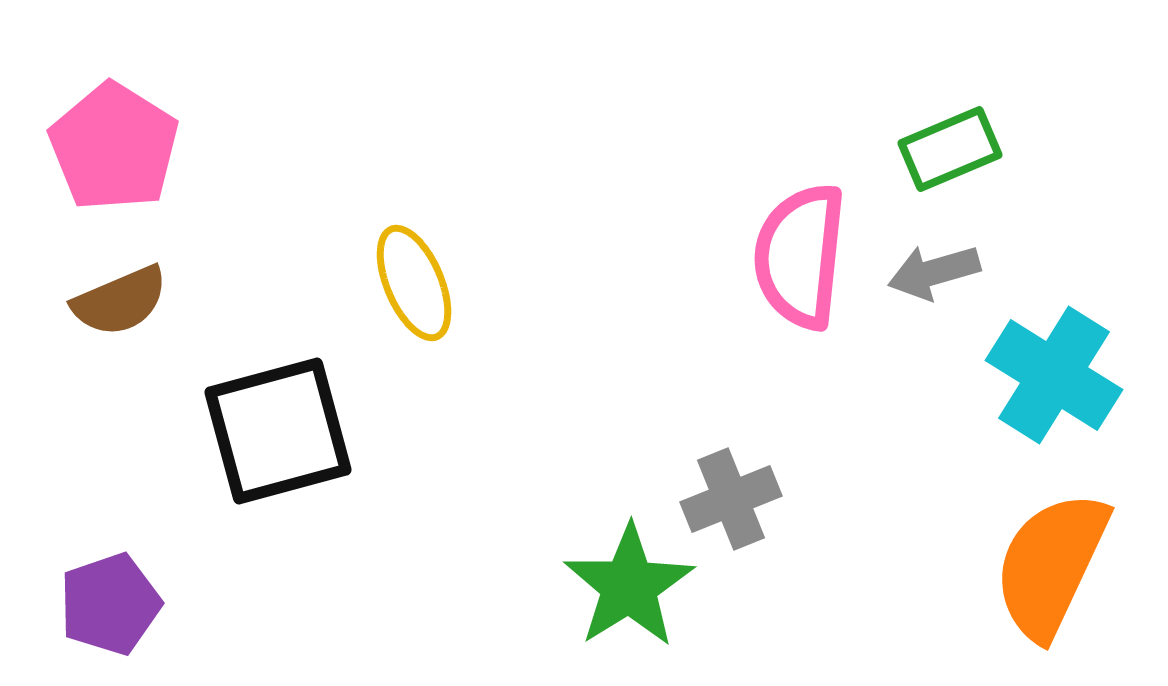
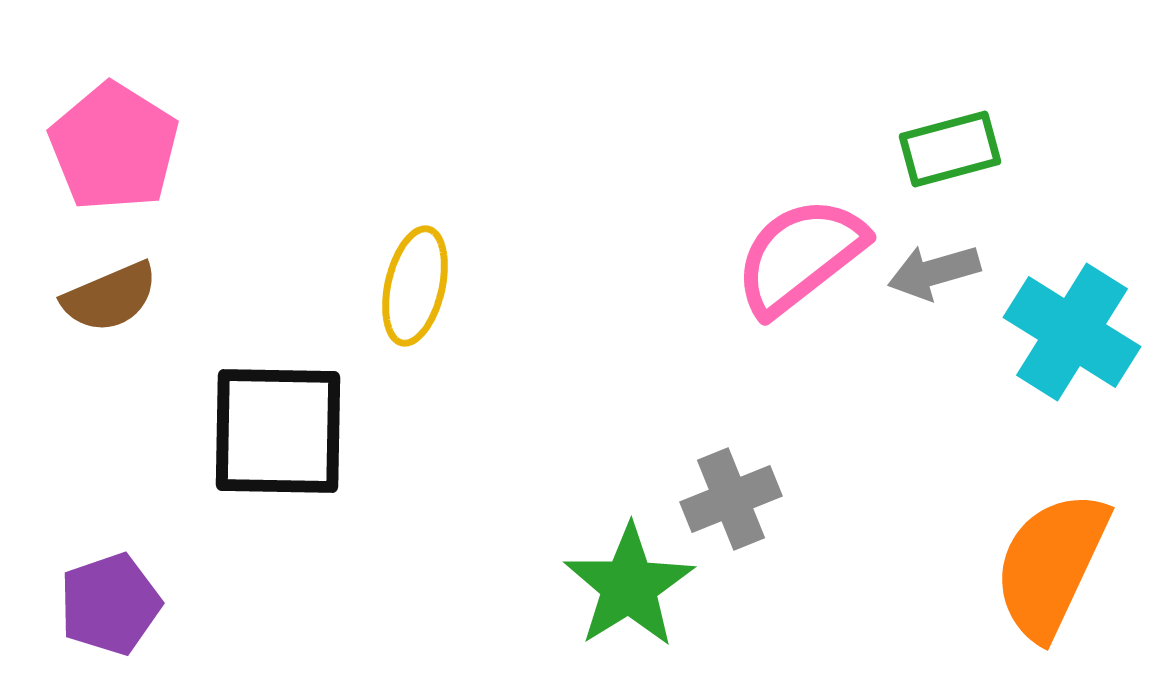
green rectangle: rotated 8 degrees clockwise
pink semicircle: rotated 46 degrees clockwise
yellow ellipse: moved 1 px right, 3 px down; rotated 36 degrees clockwise
brown semicircle: moved 10 px left, 4 px up
cyan cross: moved 18 px right, 43 px up
black square: rotated 16 degrees clockwise
